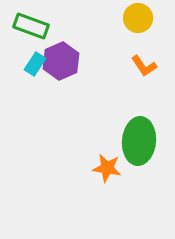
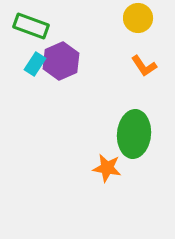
green ellipse: moved 5 px left, 7 px up
